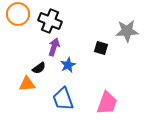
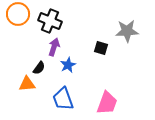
black semicircle: rotated 16 degrees counterclockwise
